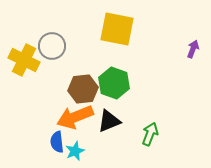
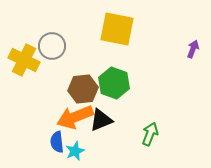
black triangle: moved 8 px left, 1 px up
